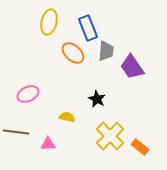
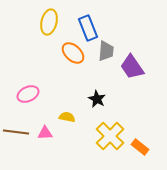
pink triangle: moved 3 px left, 11 px up
